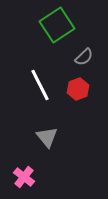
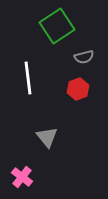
green square: moved 1 px down
gray semicircle: rotated 30 degrees clockwise
white line: moved 12 px left, 7 px up; rotated 20 degrees clockwise
pink cross: moved 2 px left
